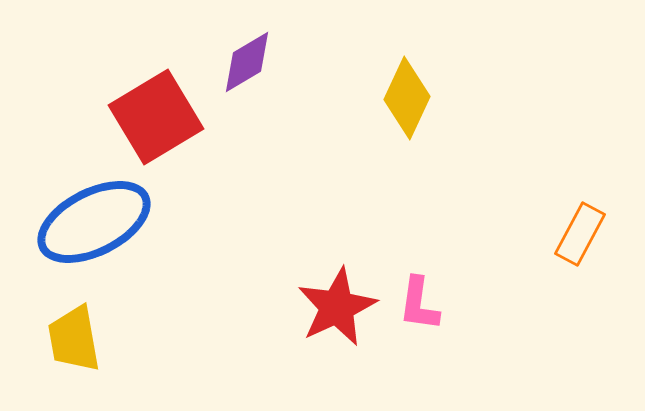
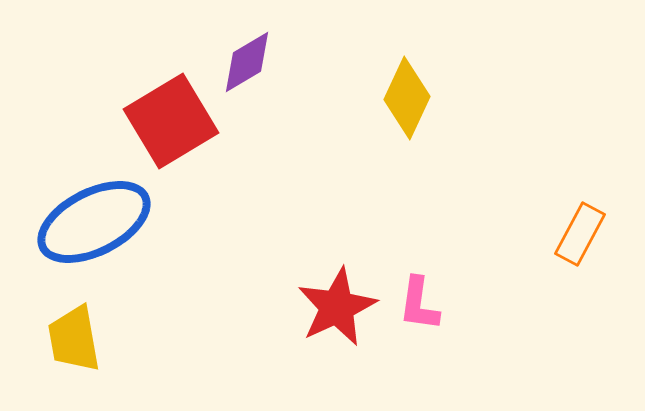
red square: moved 15 px right, 4 px down
